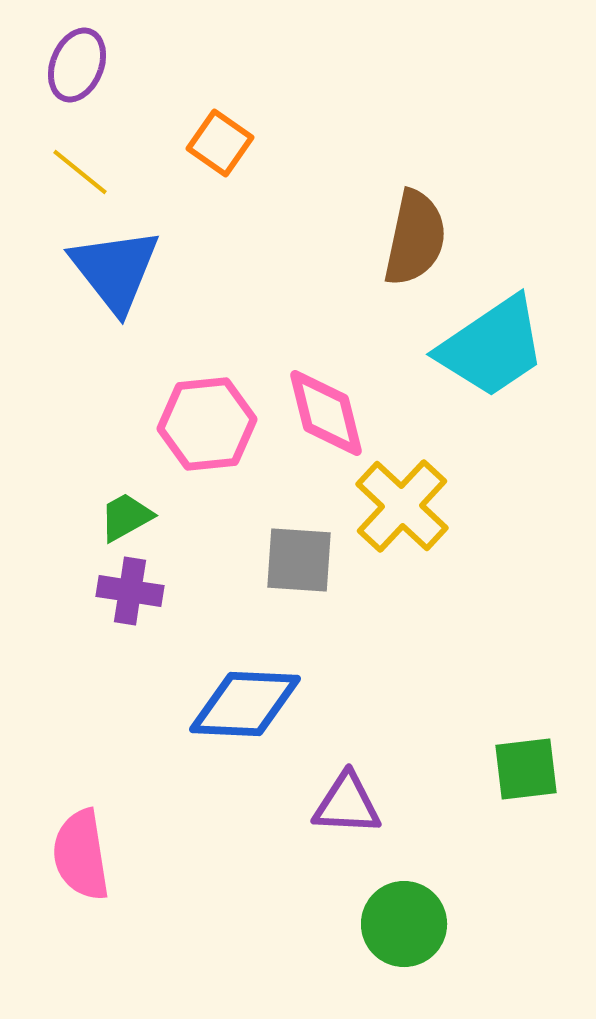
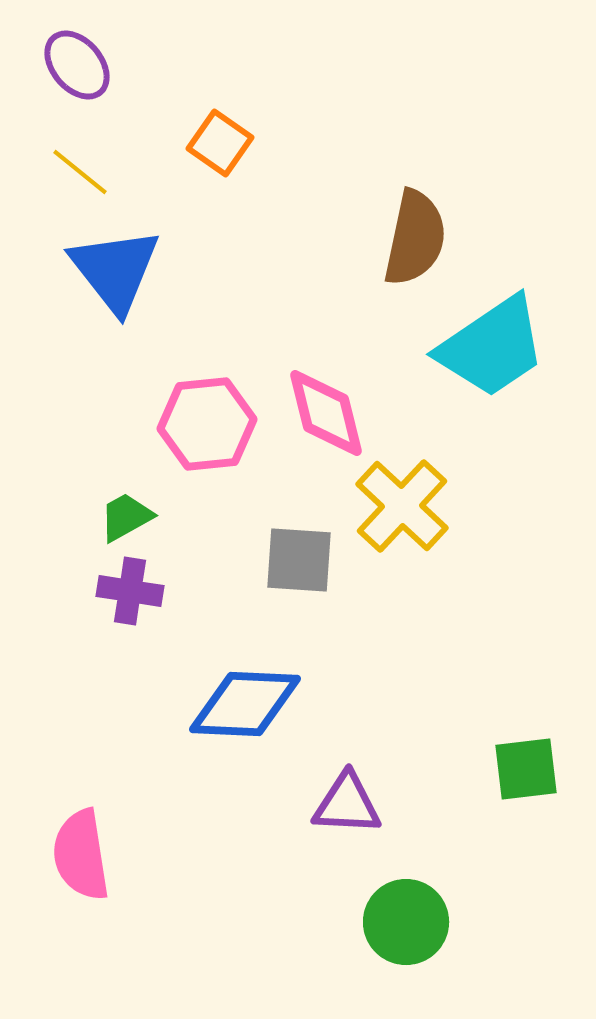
purple ellipse: rotated 62 degrees counterclockwise
green circle: moved 2 px right, 2 px up
